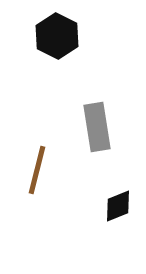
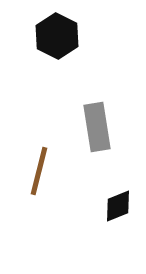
brown line: moved 2 px right, 1 px down
